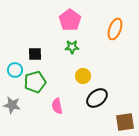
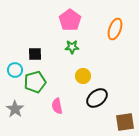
gray star: moved 3 px right, 4 px down; rotated 24 degrees clockwise
